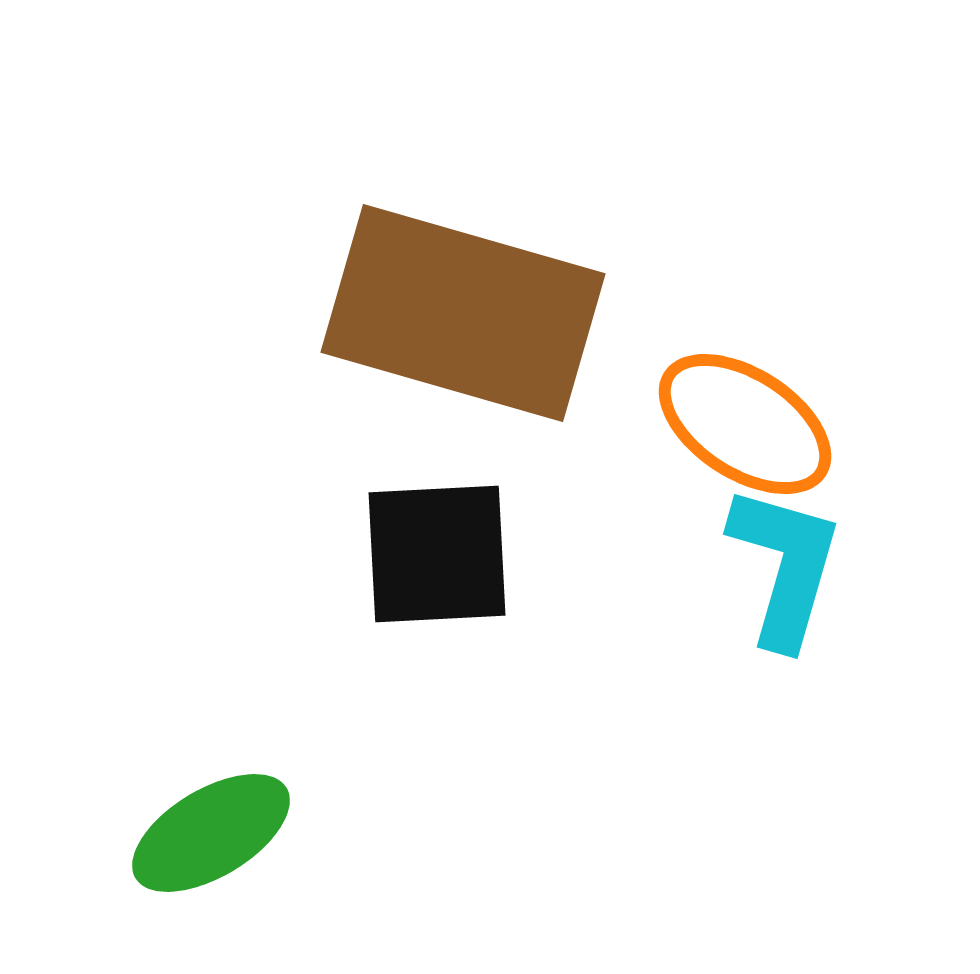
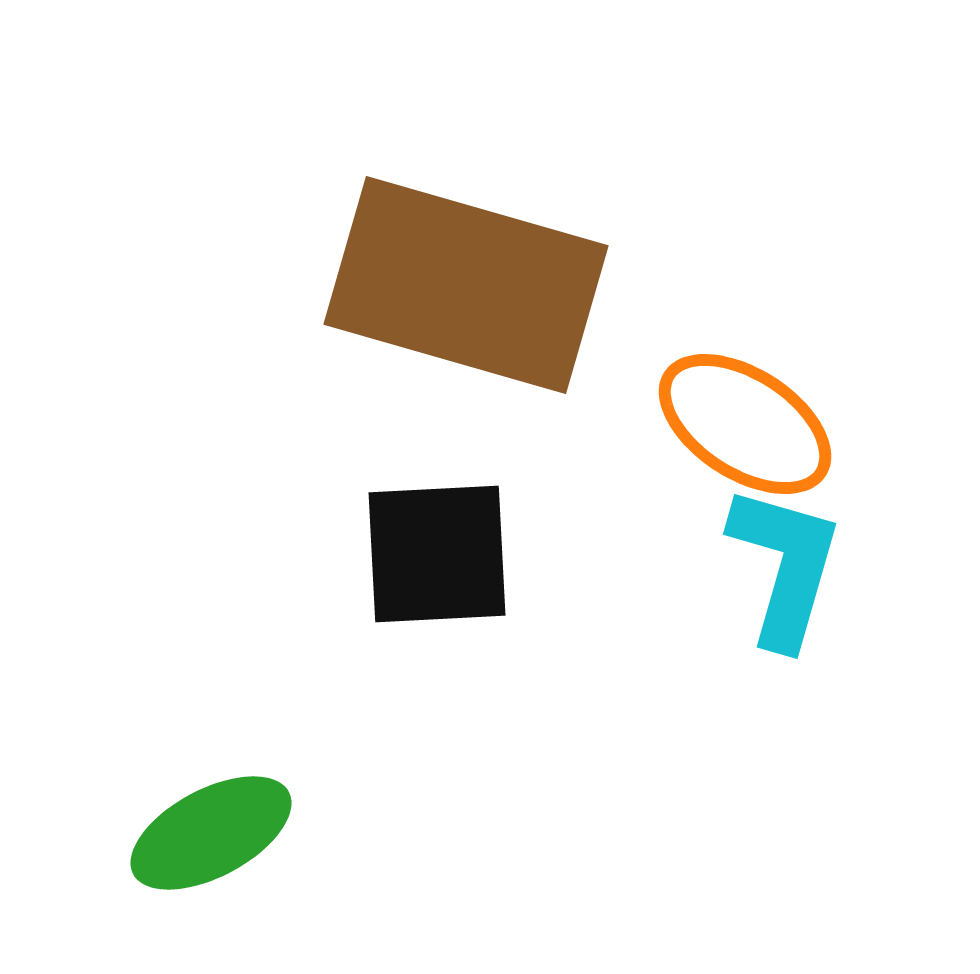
brown rectangle: moved 3 px right, 28 px up
green ellipse: rotated 3 degrees clockwise
